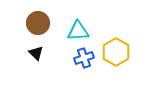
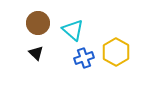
cyan triangle: moved 5 px left, 1 px up; rotated 45 degrees clockwise
